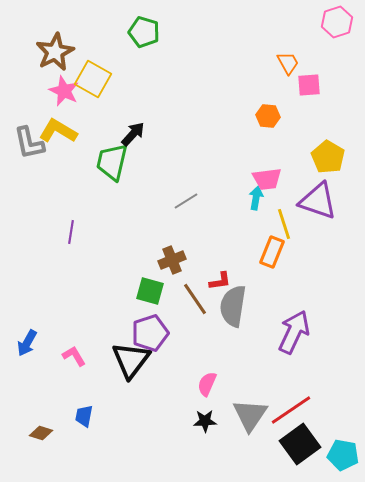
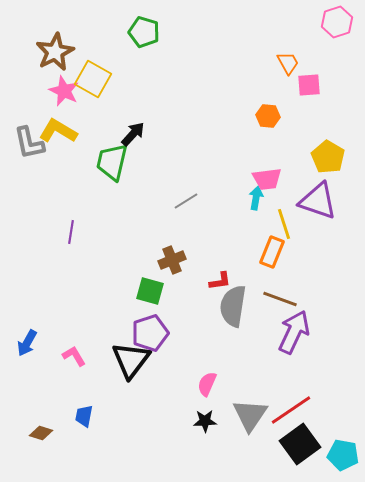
brown line: moved 85 px right; rotated 36 degrees counterclockwise
